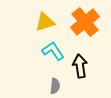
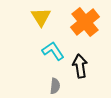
yellow triangle: moved 4 px left, 5 px up; rotated 45 degrees counterclockwise
